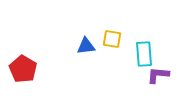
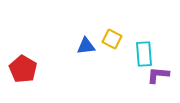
yellow square: rotated 18 degrees clockwise
